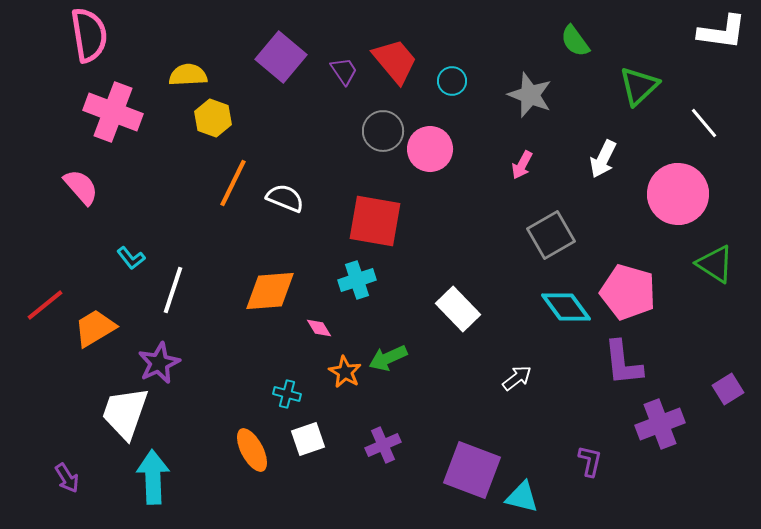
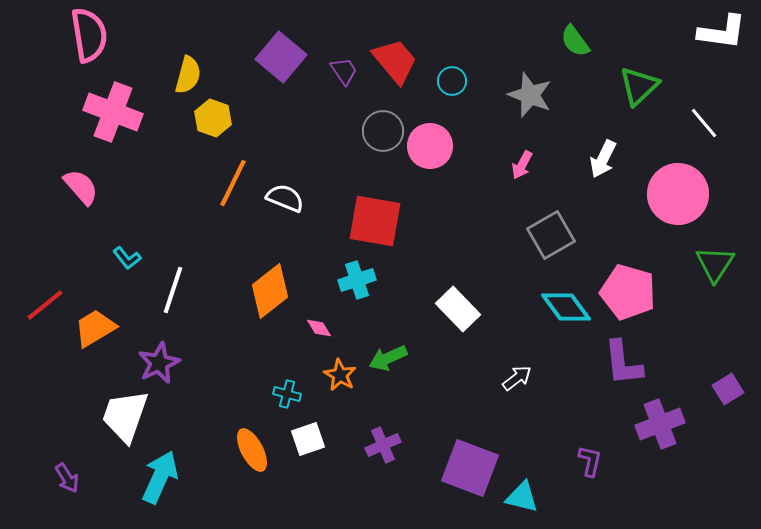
yellow semicircle at (188, 75): rotated 108 degrees clockwise
pink circle at (430, 149): moved 3 px up
cyan L-shape at (131, 258): moved 4 px left
green triangle at (715, 264): rotated 30 degrees clockwise
orange diamond at (270, 291): rotated 34 degrees counterclockwise
orange star at (345, 372): moved 5 px left, 3 px down
white trapezoid at (125, 413): moved 3 px down
purple square at (472, 470): moved 2 px left, 2 px up
cyan arrow at (153, 477): moved 7 px right; rotated 26 degrees clockwise
